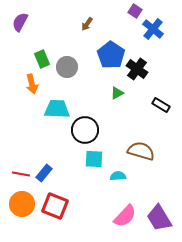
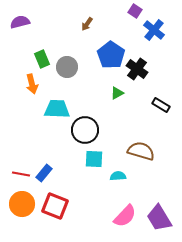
purple semicircle: rotated 48 degrees clockwise
blue cross: moved 1 px right, 1 px down
